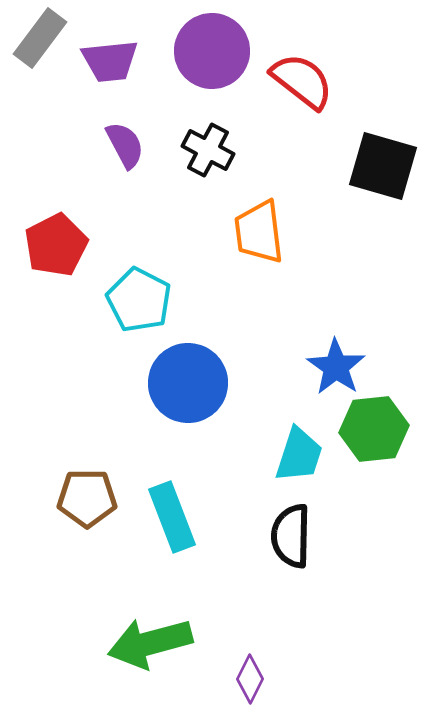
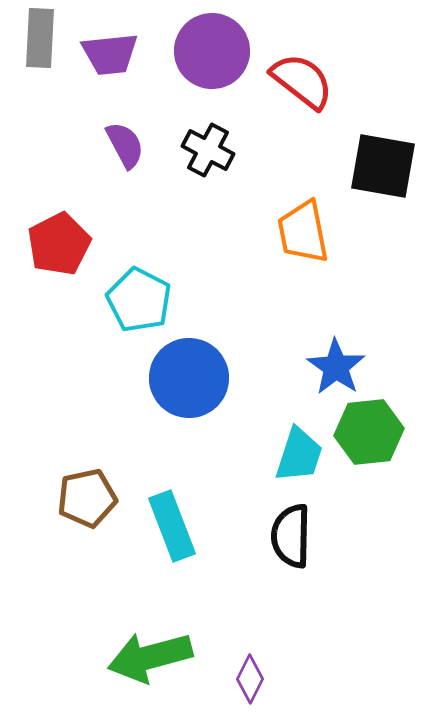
gray rectangle: rotated 34 degrees counterclockwise
purple trapezoid: moved 7 px up
black square: rotated 6 degrees counterclockwise
orange trapezoid: moved 44 px right; rotated 4 degrees counterclockwise
red pentagon: moved 3 px right, 1 px up
blue circle: moved 1 px right, 5 px up
green hexagon: moved 5 px left, 3 px down
brown pentagon: rotated 12 degrees counterclockwise
cyan rectangle: moved 9 px down
green arrow: moved 14 px down
